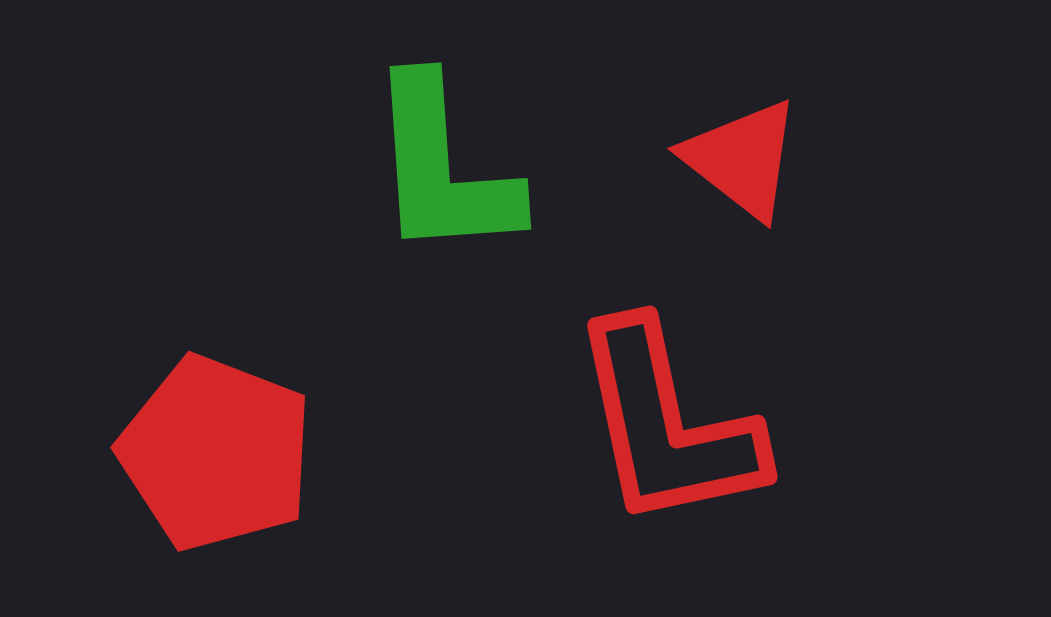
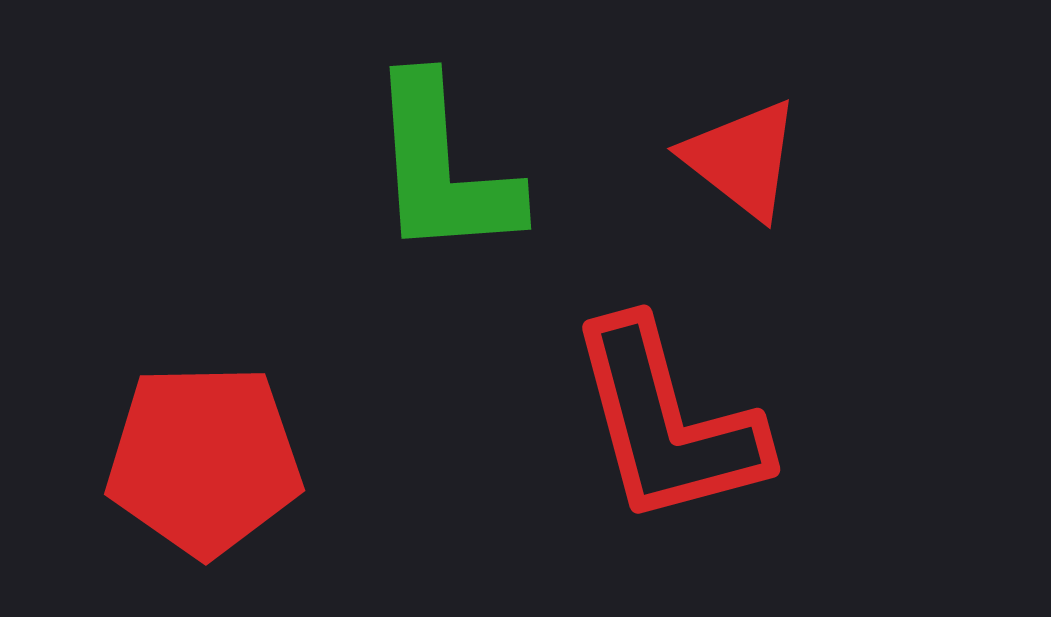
red L-shape: moved 2 px up; rotated 3 degrees counterclockwise
red pentagon: moved 12 px left, 7 px down; rotated 22 degrees counterclockwise
